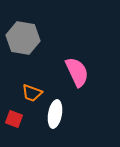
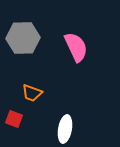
gray hexagon: rotated 12 degrees counterclockwise
pink semicircle: moved 1 px left, 25 px up
white ellipse: moved 10 px right, 15 px down
